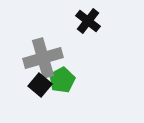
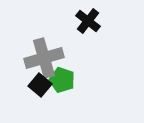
gray cross: moved 1 px right
green pentagon: rotated 25 degrees counterclockwise
